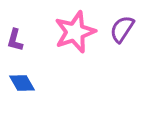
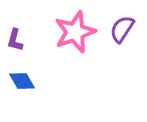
blue diamond: moved 2 px up
